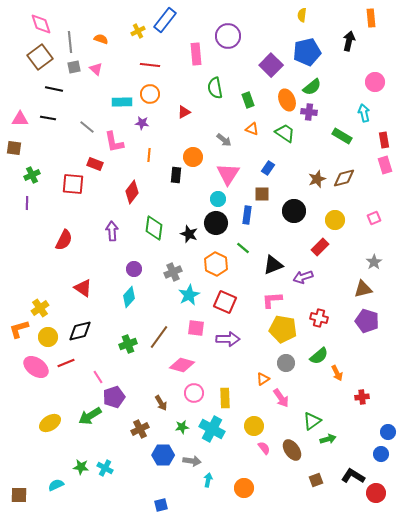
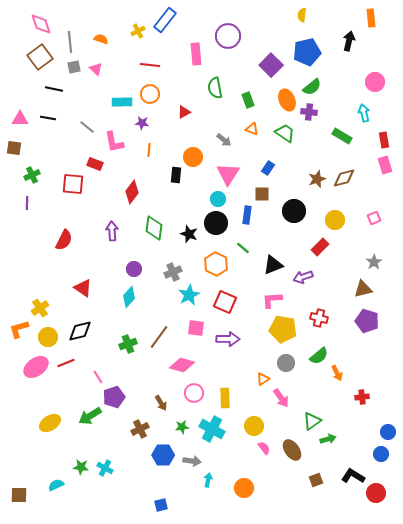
orange line at (149, 155): moved 5 px up
pink ellipse at (36, 367): rotated 70 degrees counterclockwise
